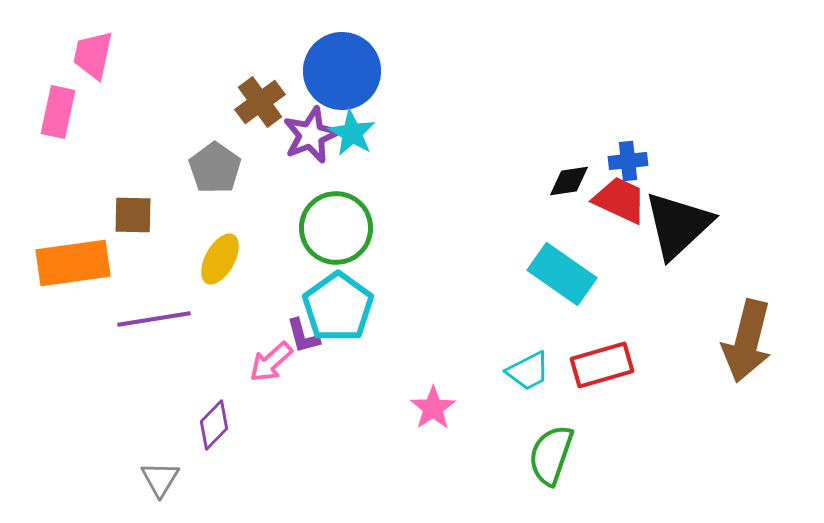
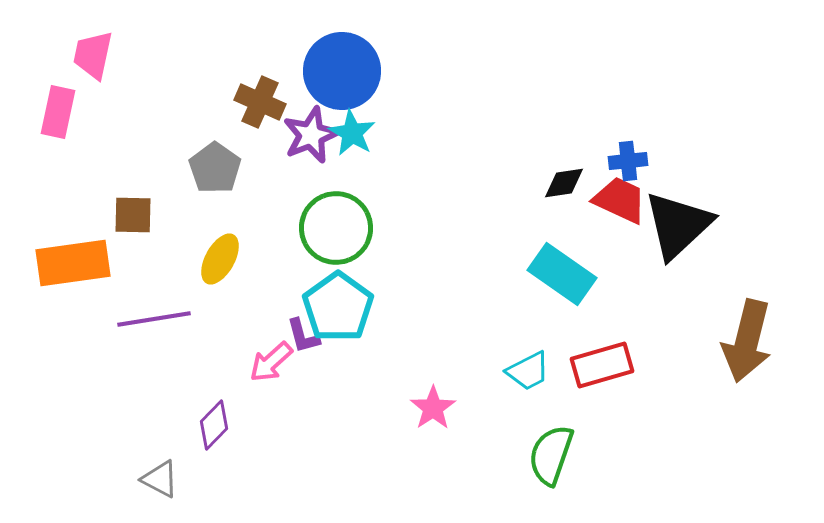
brown cross: rotated 30 degrees counterclockwise
black diamond: moved 5 px left, 2 px down
gray triangle: rotated 33 degrees counterclockwise
